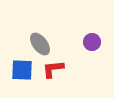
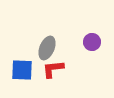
gray ellipse: moved 7 px right, 4 px down; rotated 60 degrees clockwise
